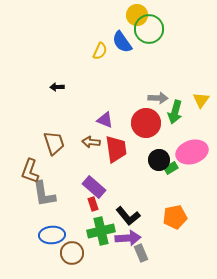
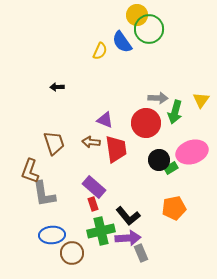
orange pentagon: moved 1 px left, 9 px up
